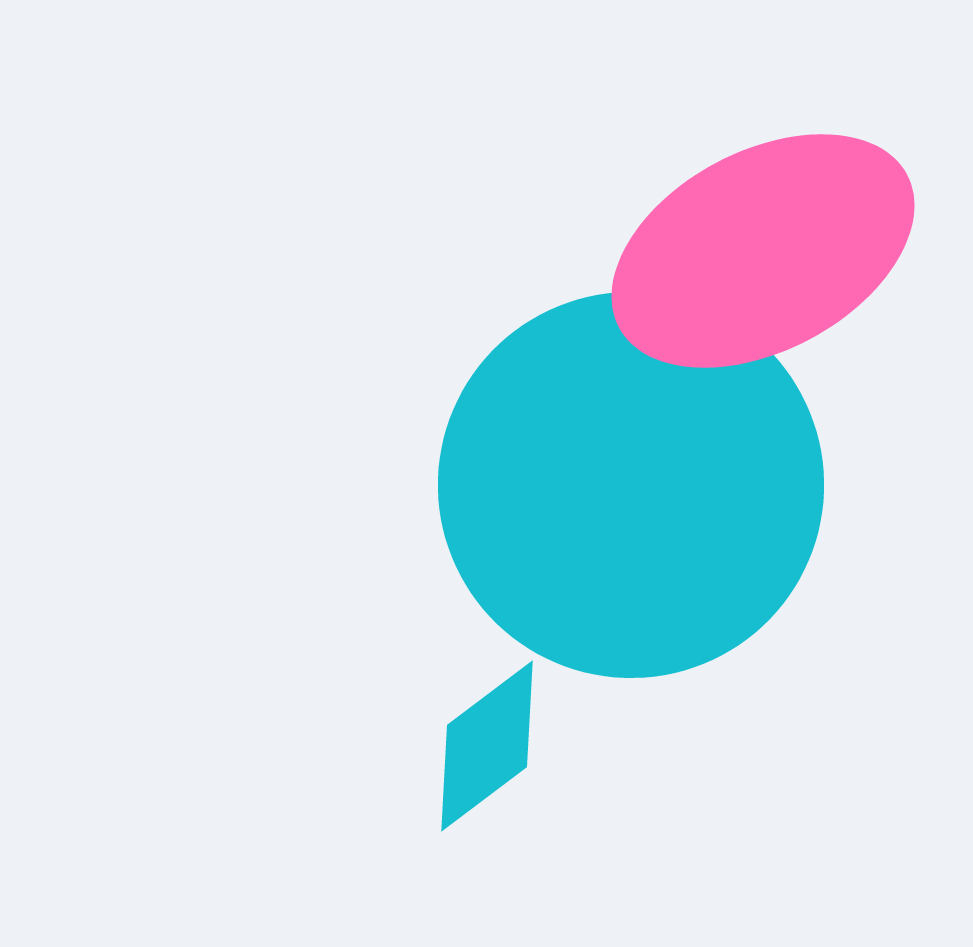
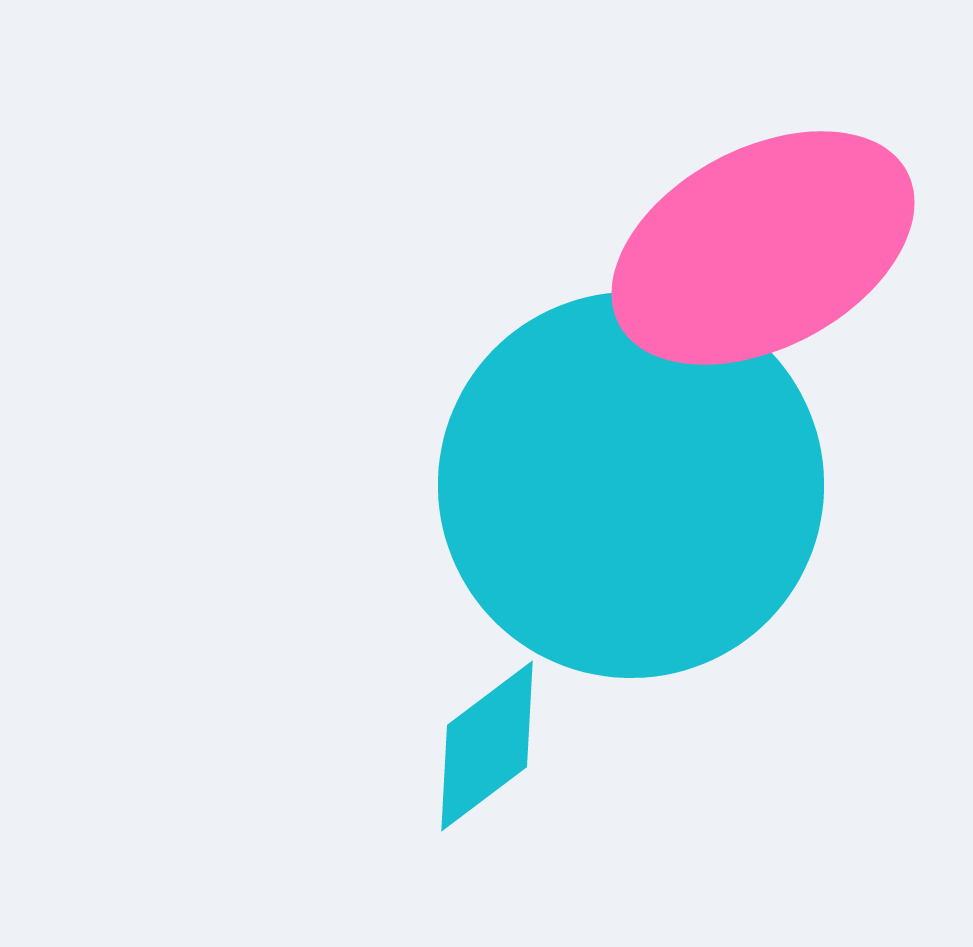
pink ellipse: moved 3 px up
